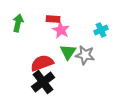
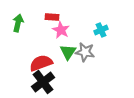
red rectangle: moved 1 px left, 2 px up
gray star: moved 3 px up
red semicircle: moved 1 px left
